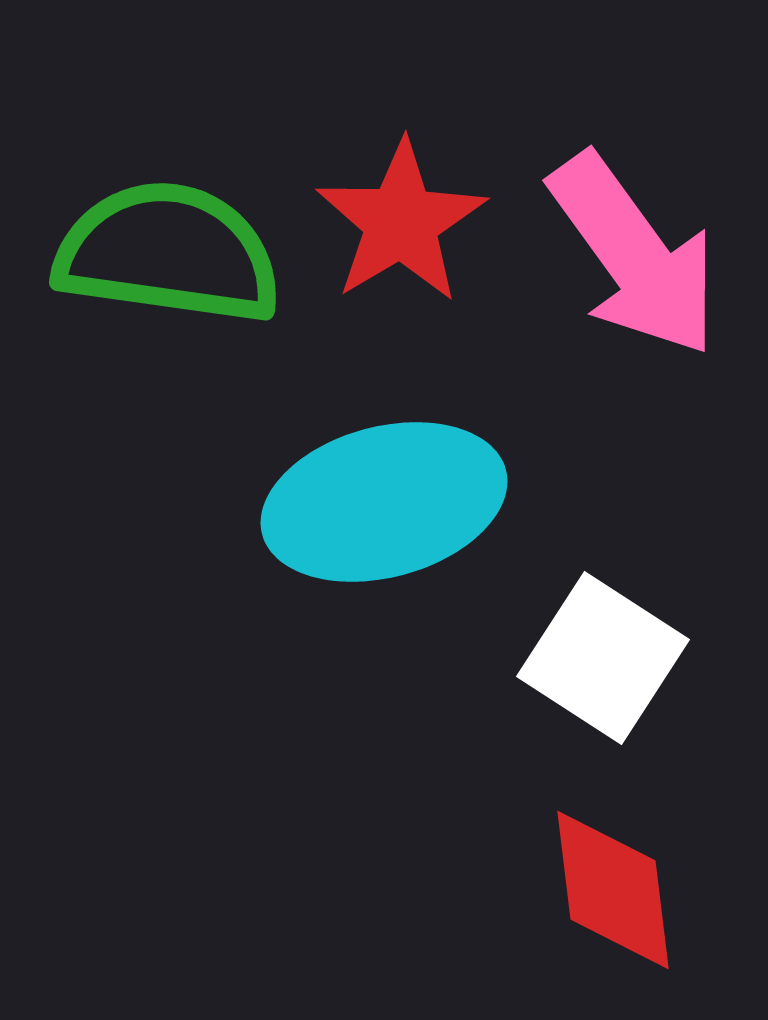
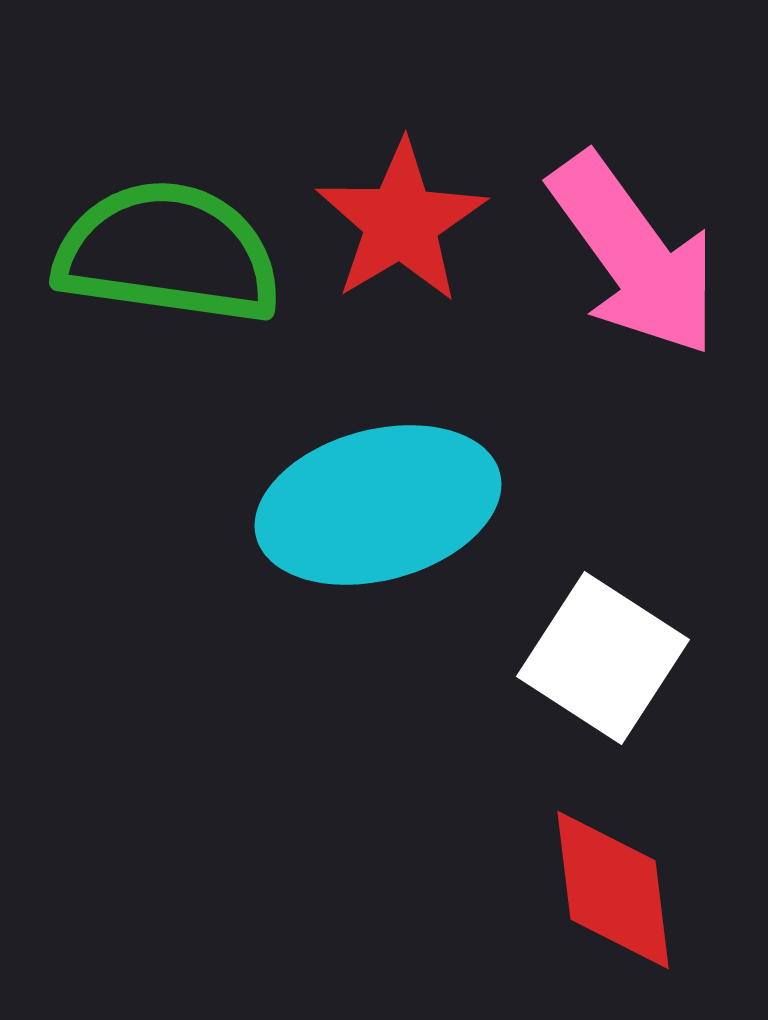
cyan ellipse: moved 6 px left, 3 px down
